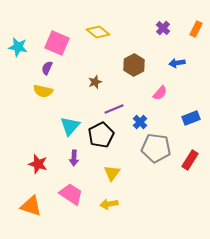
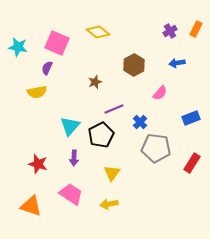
purple cross: moved 7 px right, 3 px down; rotated 16 degrees clockwise
yellow semicircle: moved 6 px left, 1 px down; rotated 24 degrees counterclockwise
red rectangle: moved 2 px right, 3 px down
